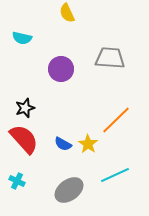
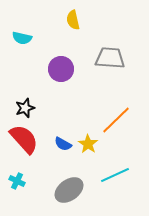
yellow semicircle: moved 6 px right, 7 px down; rotated 12 degrees clockwise
